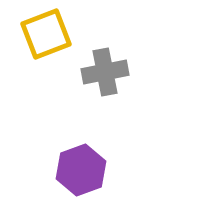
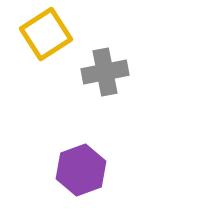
yellow square: rotated 12 degrees counterclockwise
